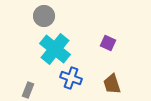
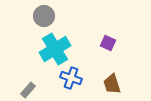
cyan cross: rotated 20 degrees clockwise
gray rectangle: rotated 21 degrees clockwise
